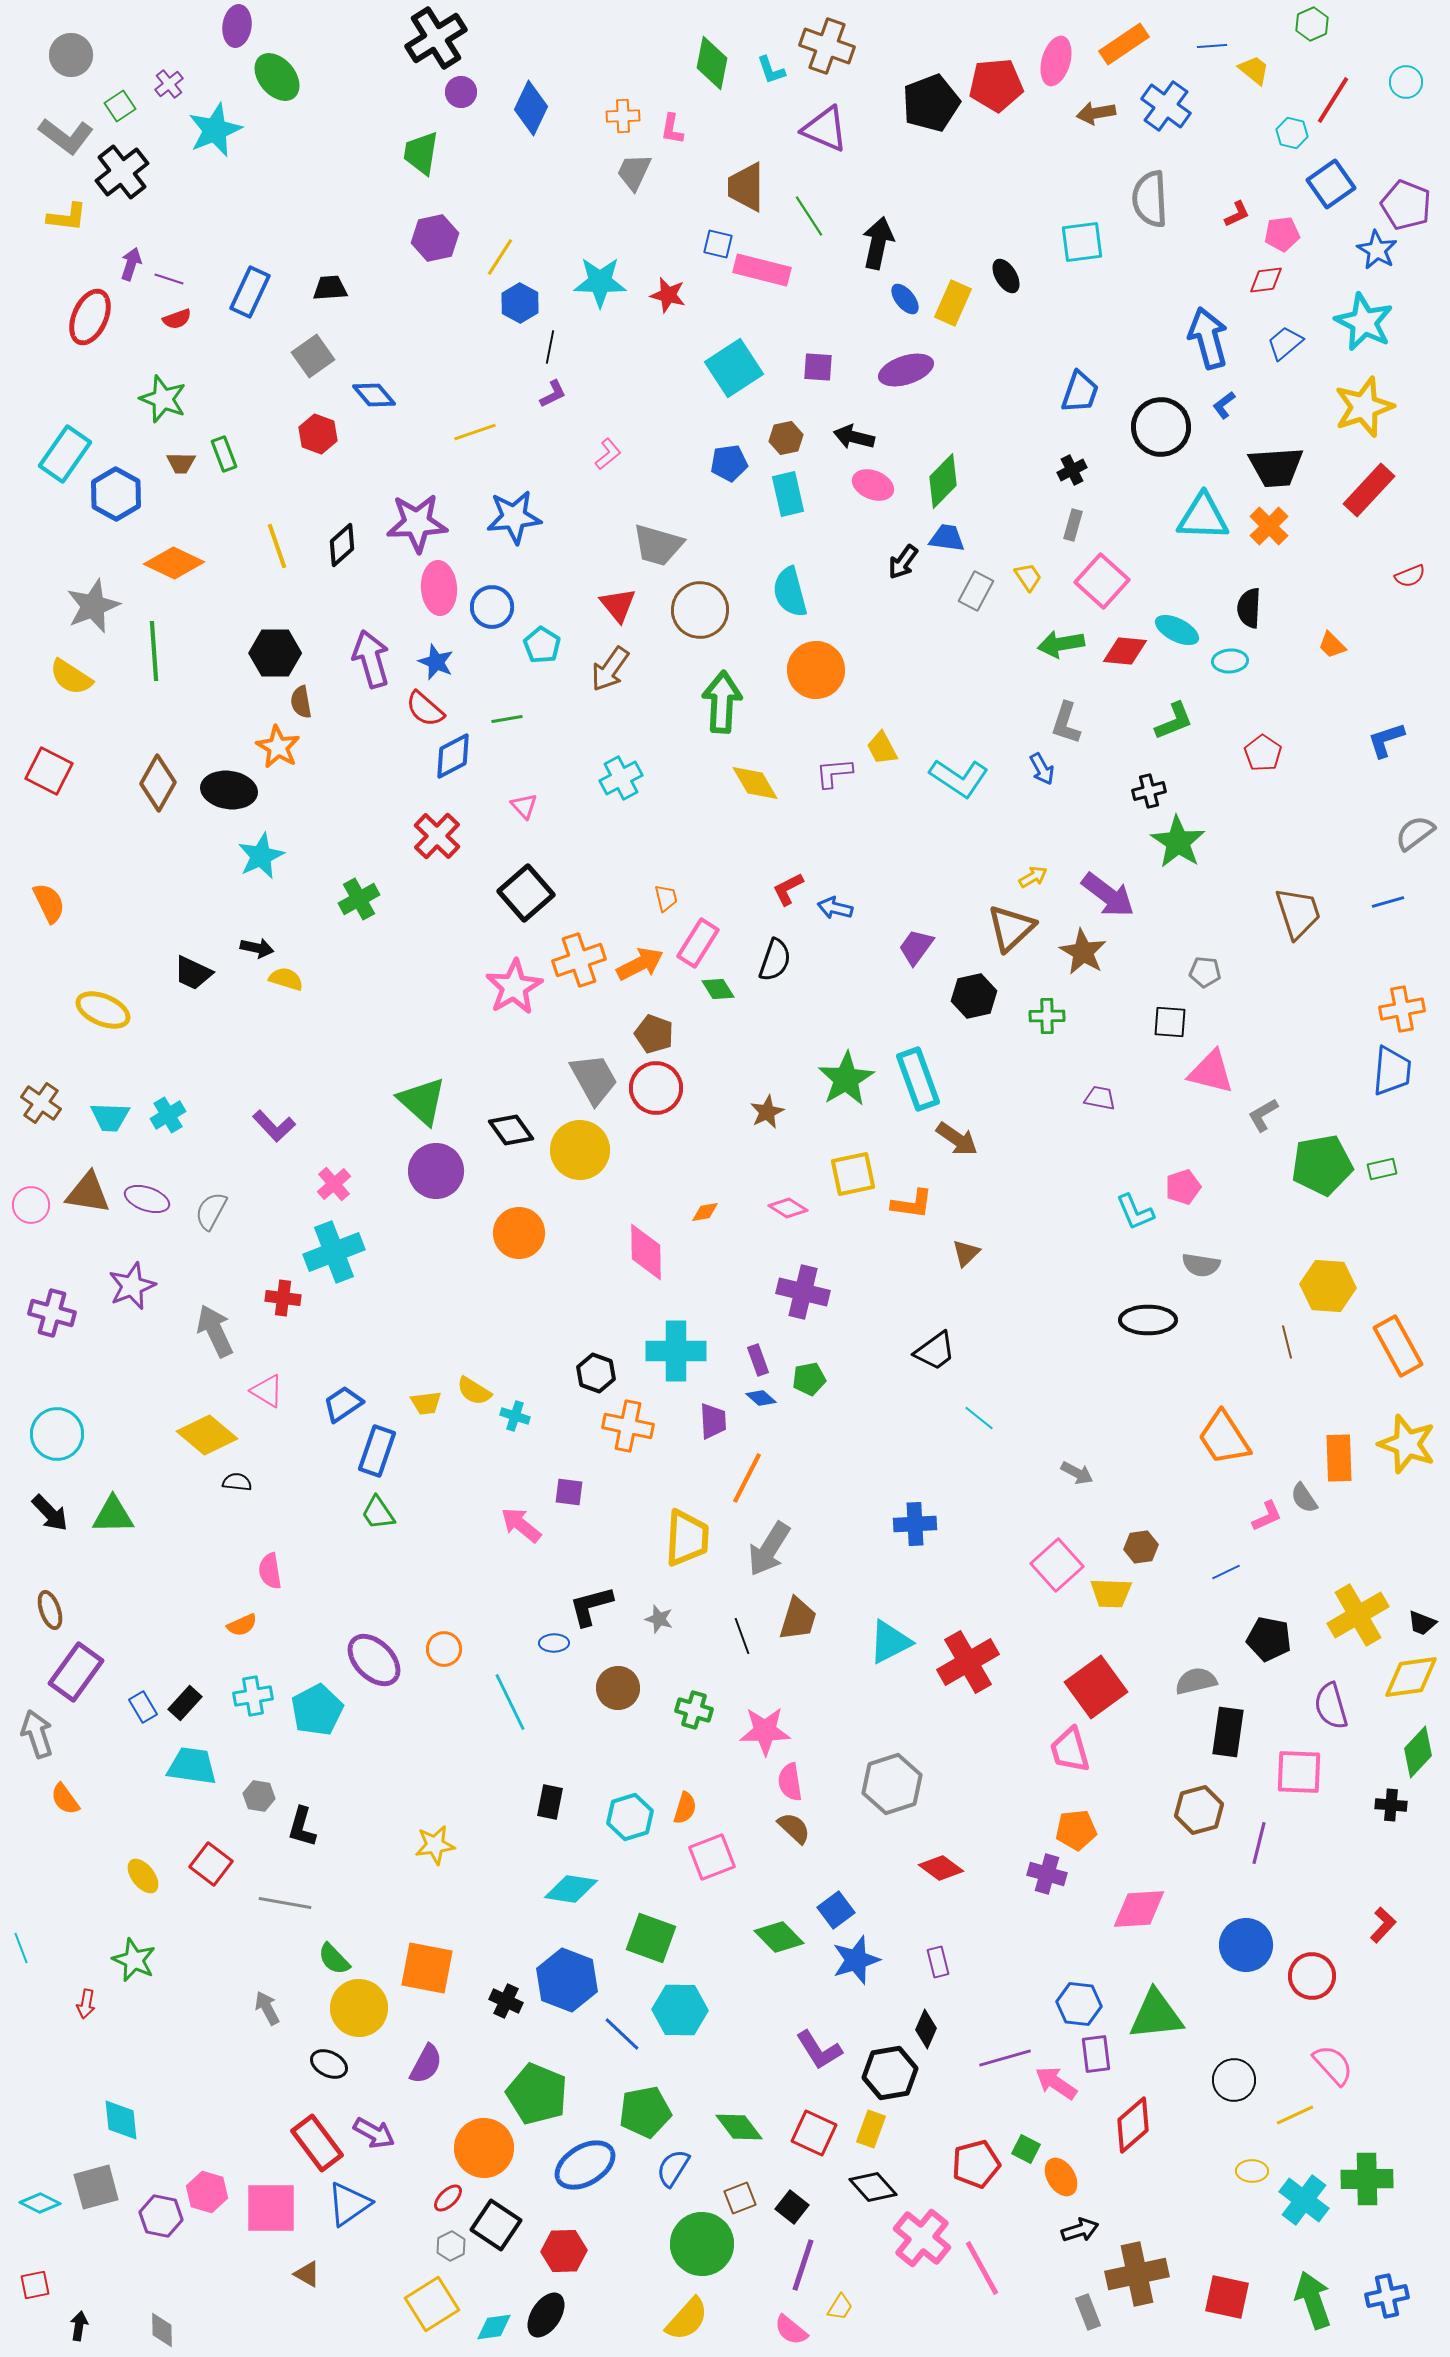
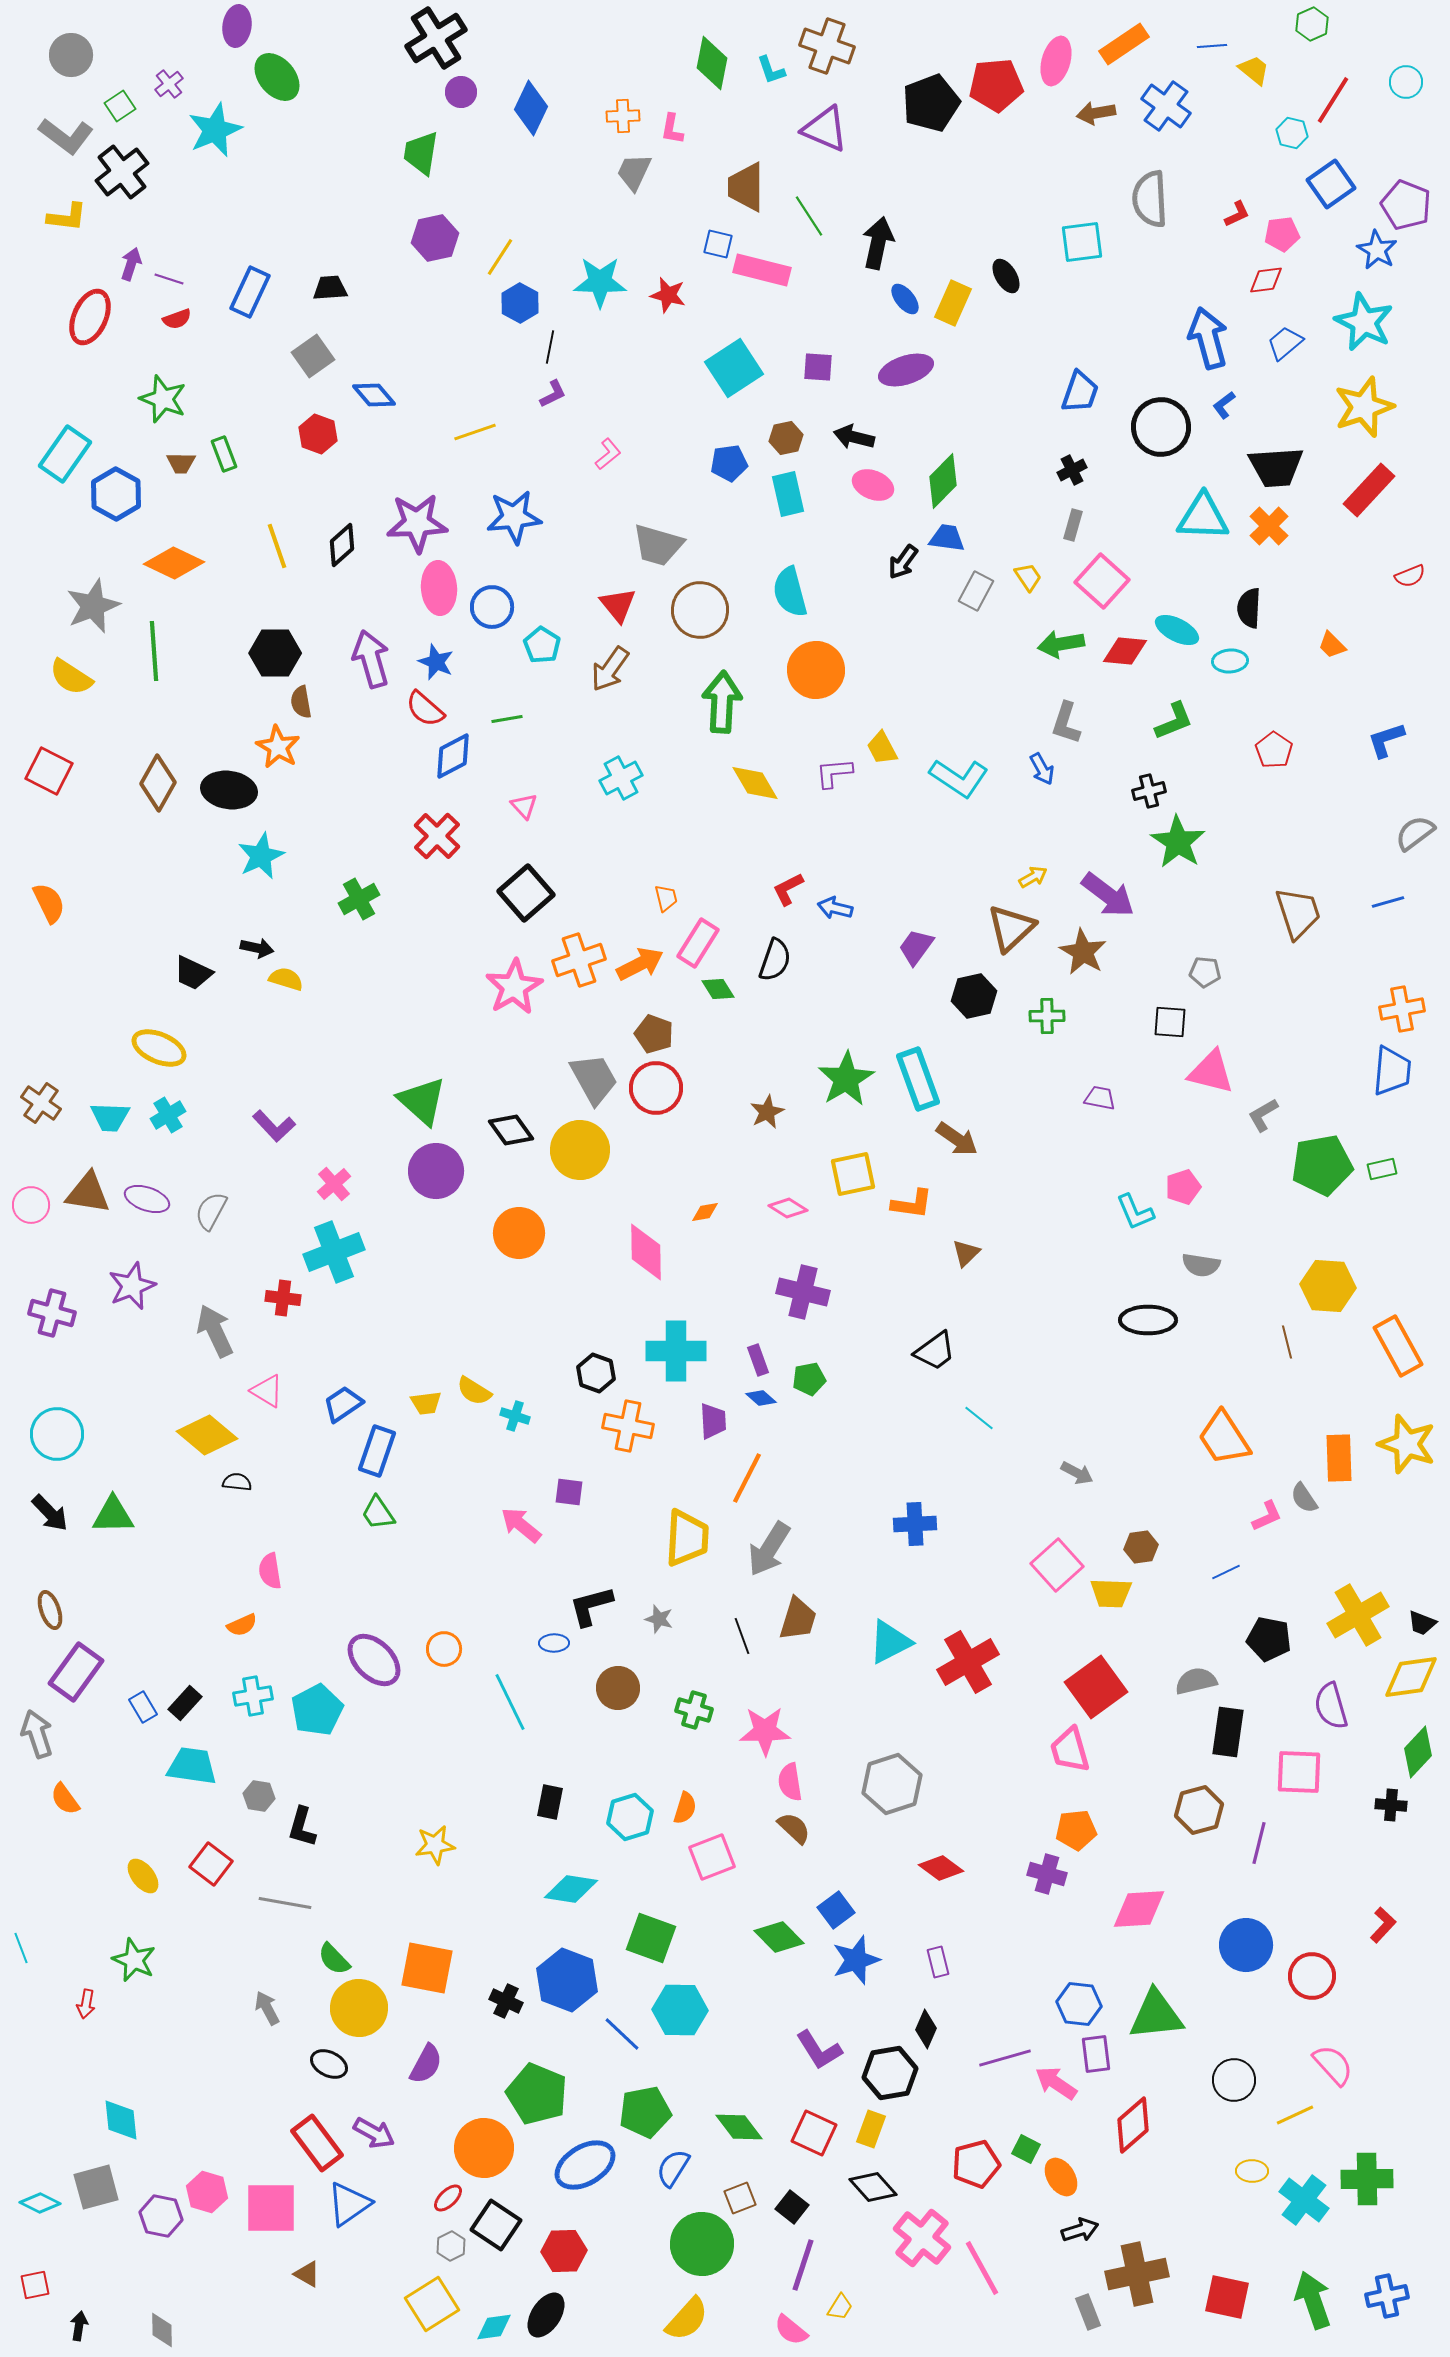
red pentagon at (1263, 753): moved 11 px right, 3 px up
yellow ellipse at (103, 1010): moved 56 px right, 38 px down
